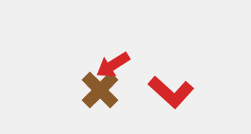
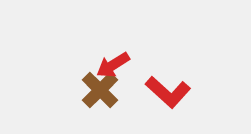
red L-shape: moved 3 px left
